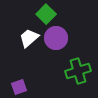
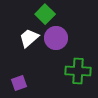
green square: moved 1 px left
green cross: rotated 20 degrees clockwise
purple square: moved 4 px up
